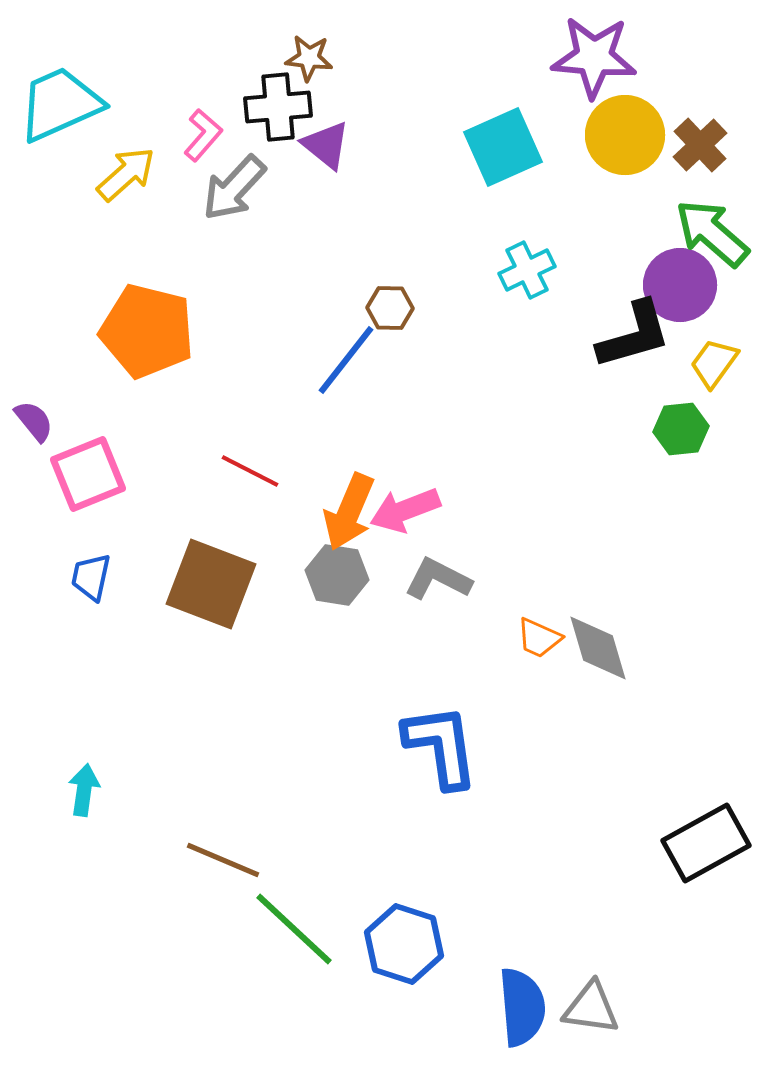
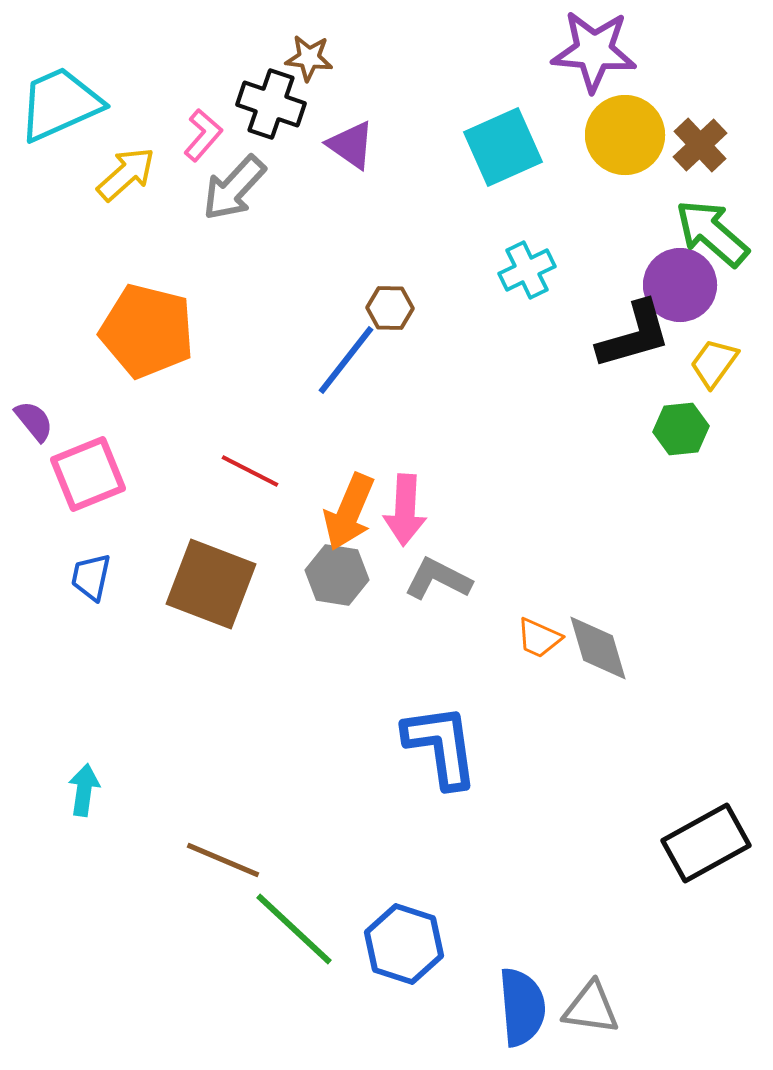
purple star: moved 6 px up
black cross: moved 7 px left, 3 px up; rotated 24 degrees clockwise
purple triangle: moved 25 px right; rotated 4 degrees counterclockwise
pink arrow: rotated 66 degrees counterclockwise
